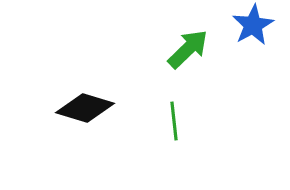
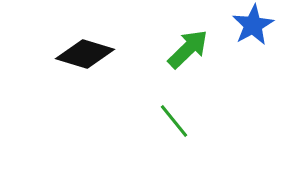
black diamond: moved 54 px up
green line: rotated 33 degrees counterclockwise
